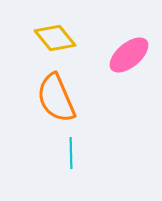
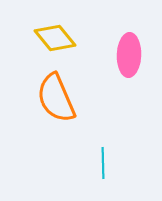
pink ellipse: rotated 48 degrees counterclockwise
cyan line: moved 32 px right, 10 px down
